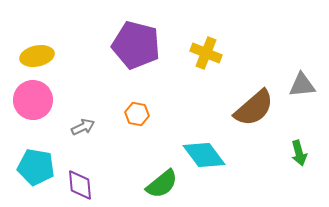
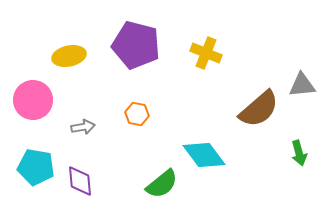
yellow ellipse: moved 32 px right
brown semicircle: moved 5 px right, 1 px down
gray arrow: rotated 15 degrees clockwise
purple diamond: moved 4 px up
